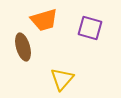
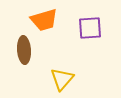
purple square: rotated 20 degrees counterclockwise
brown ellipse: moved 1 px right, 3 px down; rotated 12 degrees clockwise
